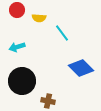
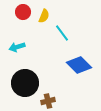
red circle: moved 6 px right, 2 px down
yellow semicircle: moved 5 px right, 2 px up; rotated 72 degrees counterclockwise
blue diamond: moved 2 px left, 3 px up
black circle: moved 3 px right, 2 px down
brown cross: rotated 24 degrees counterclockwise
